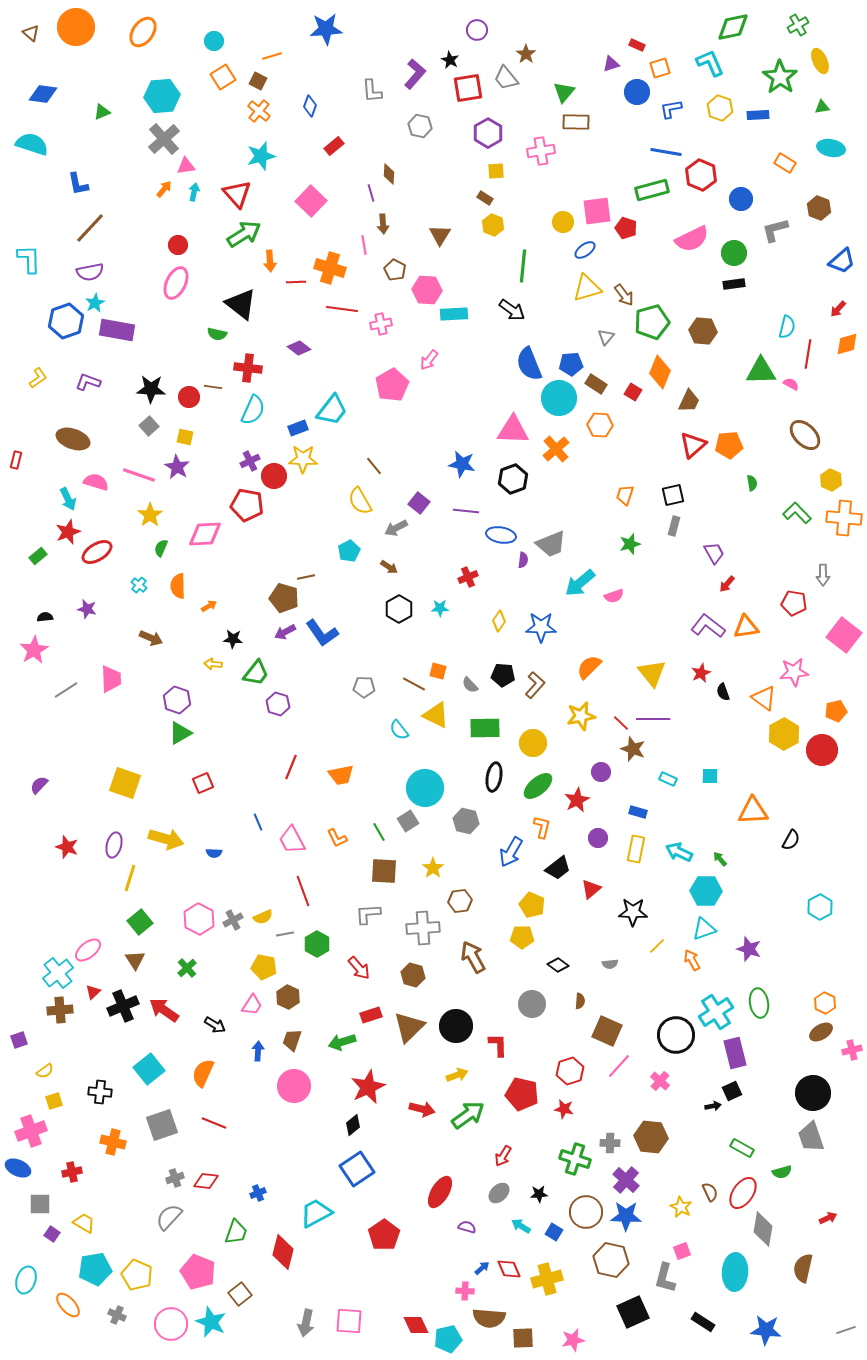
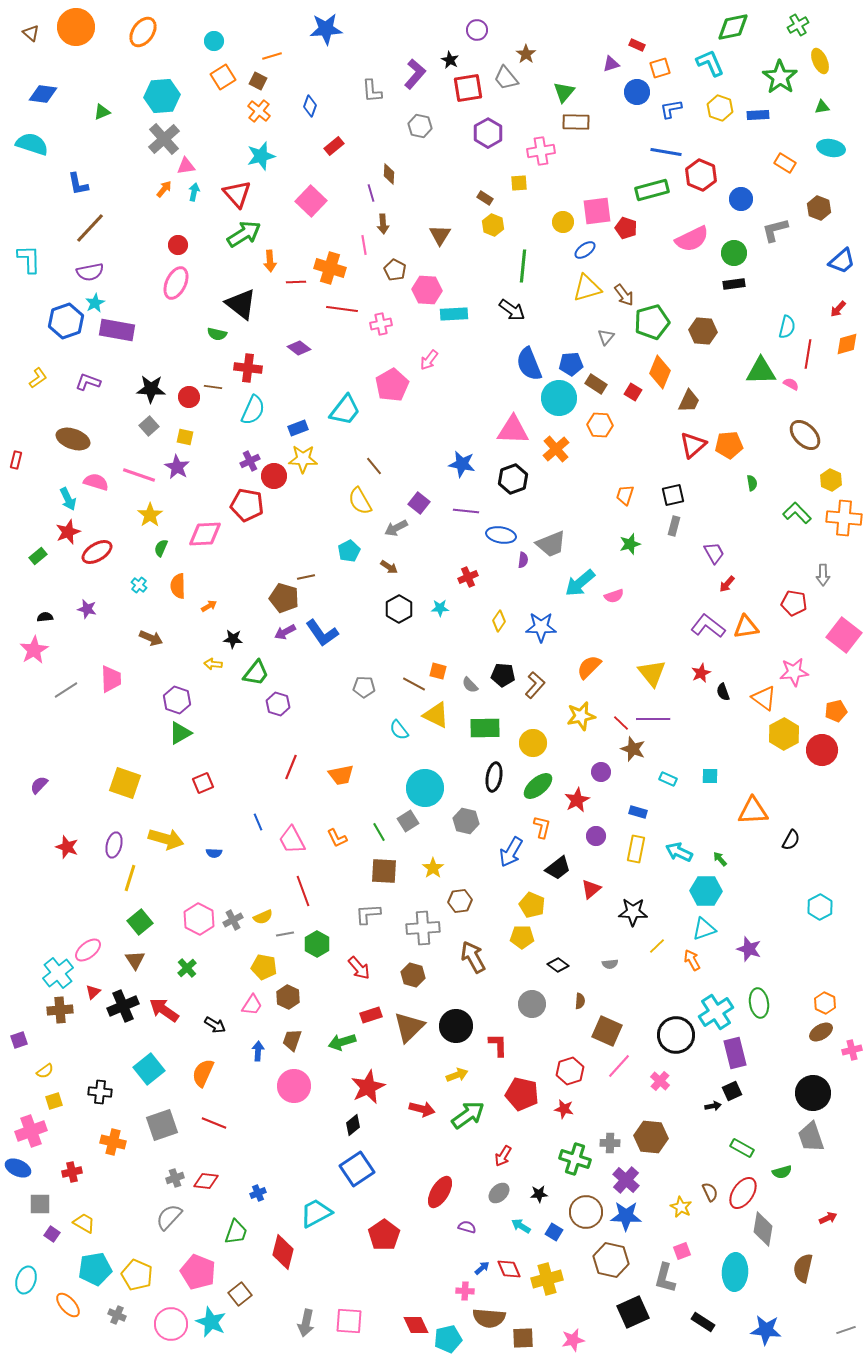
yellow square at (496, 171): moved 23 px right, 12 px down
cyan trapezoid at (332, 410): moved 13 px right
purple circle at (598, 838): moved 2 px left, 2 px up
